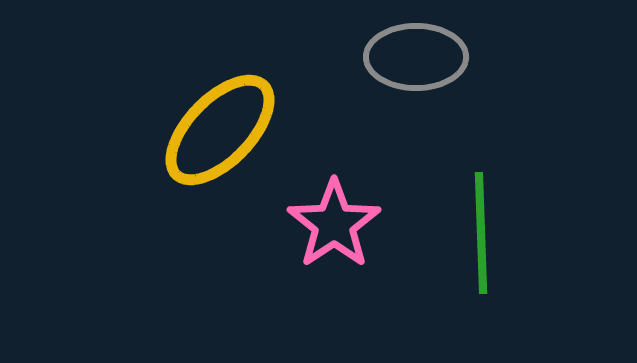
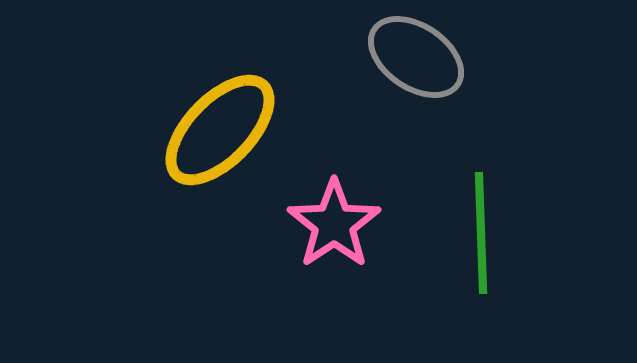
gray ellipse: rotated 34 degrees clockwise
